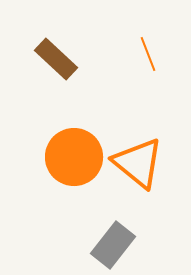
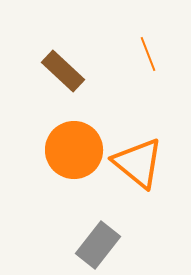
brown rectangle: moved 7 px right, 12 px down
orange circle: moved 7 px up
gray rectangle: moved 15 px left
